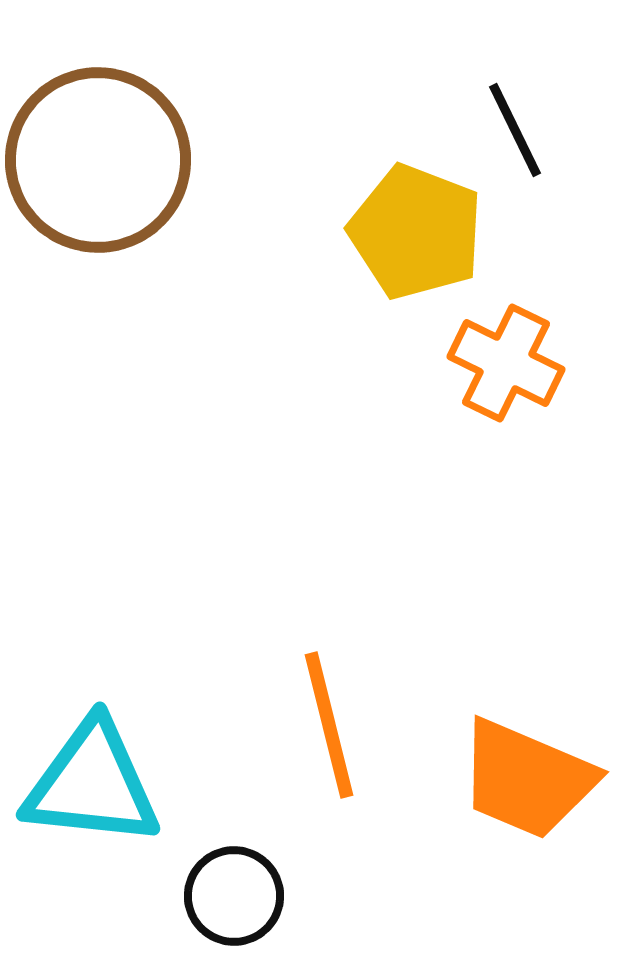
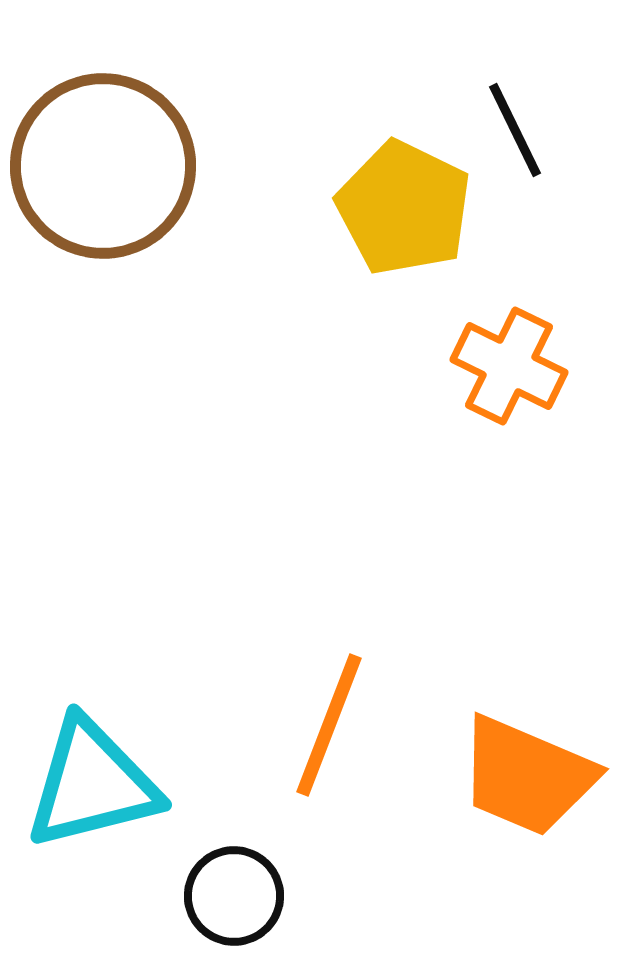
brown circle: moved 5 px right, 6 px down
yellow pentagon: moved 12 px left, 24 px up; rotated 5 degrees clockwise
orange cross: moved 3 px right, 3 px down
orange line: rotated 35 degrees clockwise
orange trapezoid: moved 3 px up
cyan triangle: rotated 20 degrees counterclockwise
